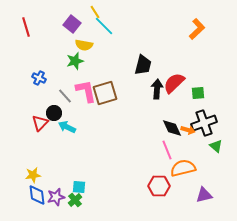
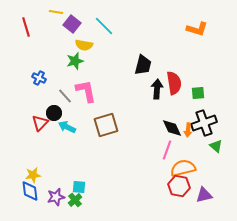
yellow line: moved 39 px left; rotated 48 degrees counterclockwise
orange L-shape: rotated 60 degrees clockwise
red semicircle: rotated 125 degrees clockwise
brown square: moved 1 px right, 32 px down
orange arrow: rotated 80 degrees clockwise
pink line: rotated 42 degrees clockwise
red hexagon: moved 20 px right; rotated 10 degrees clockwise
blue diamond: moved 7 px left, 4 px up
